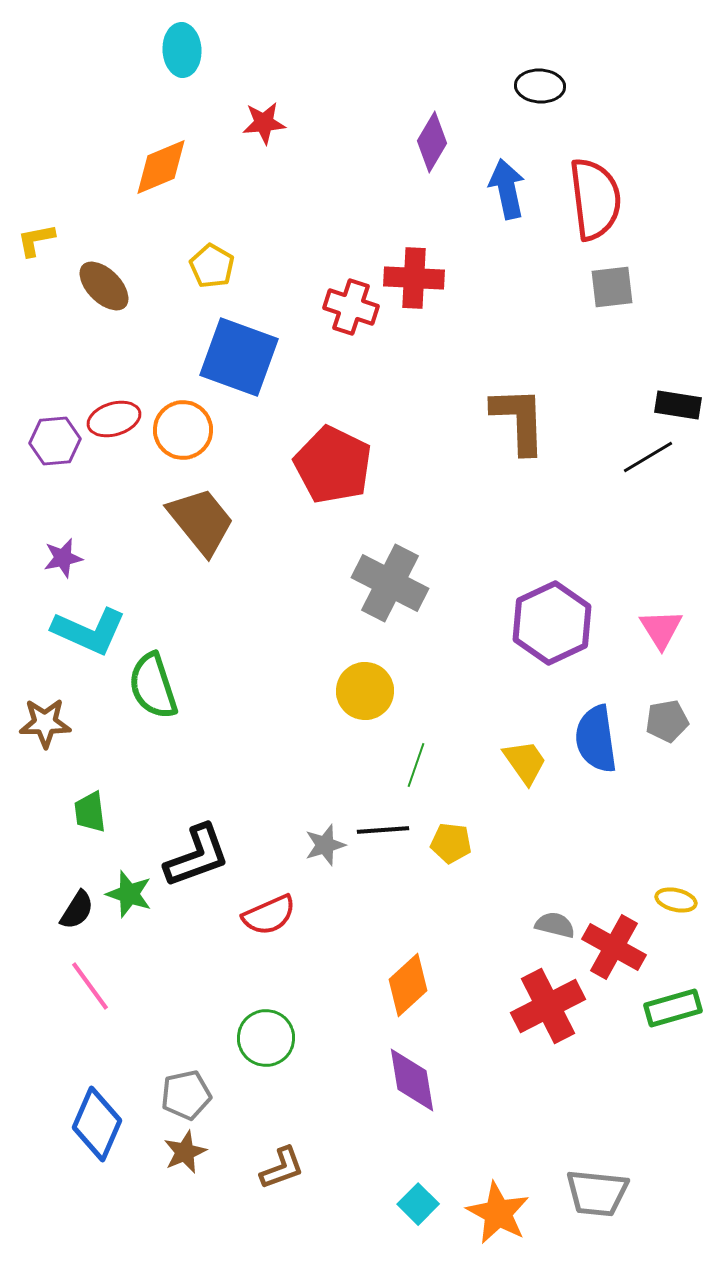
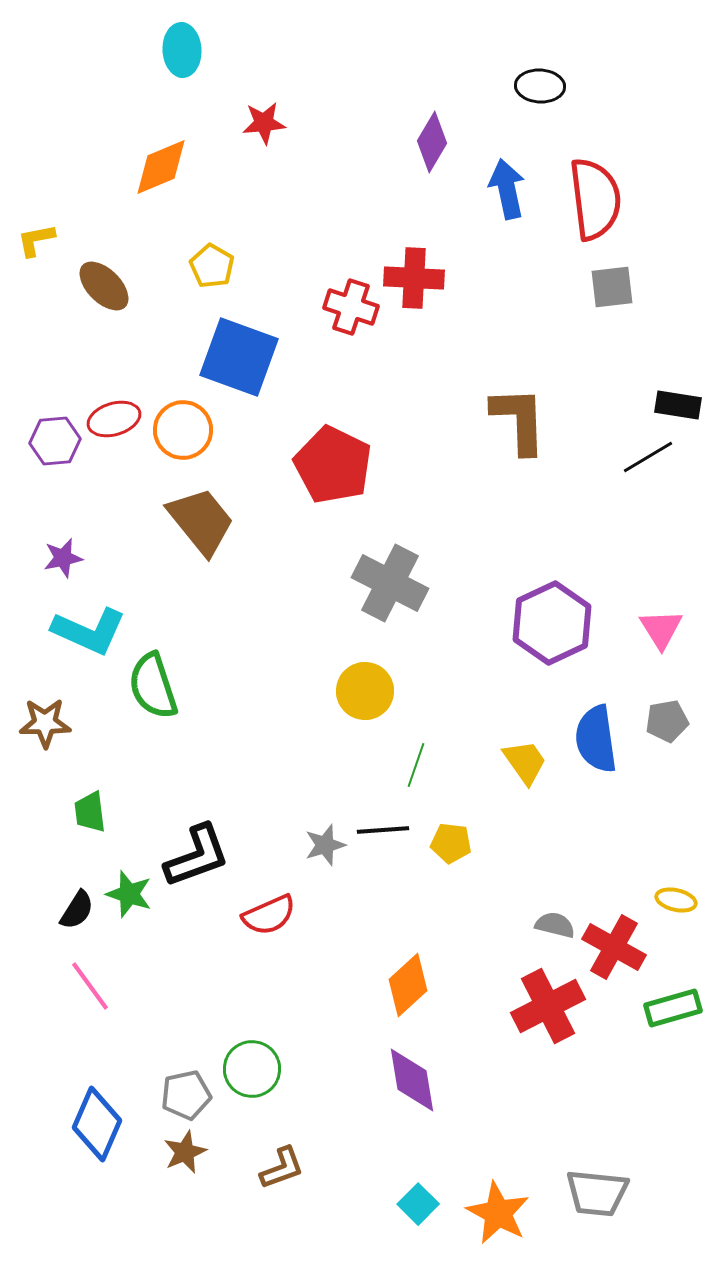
green circle at (266, 1038): moved 14 px left, 31 px down
